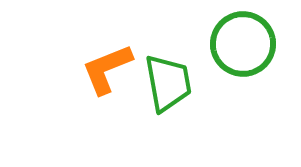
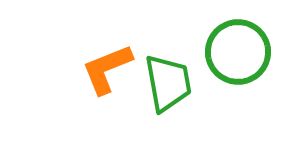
green circle: moved 5 px left, 8 px down
